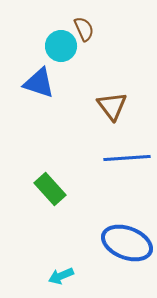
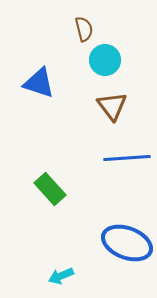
brown semicircle: rotated 10 degrees clockwise
cyan circle: moved 44 px right, 14 px down
